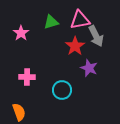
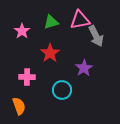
pink star: moved 1 px right, 2 px up
red star: moved 25 px left, 7 px down
purple star: moved 5 px left; rotated 18 degrees clockwise
orange semicircle: moved 6 px up
